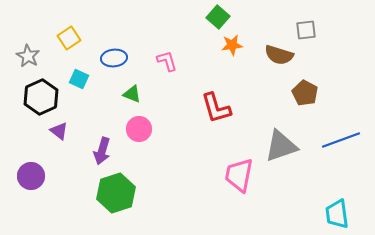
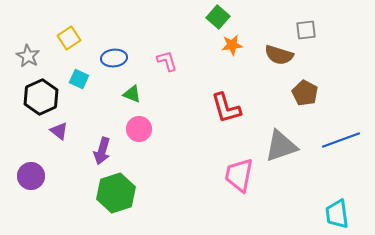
red L-shape: moved 10 px right
